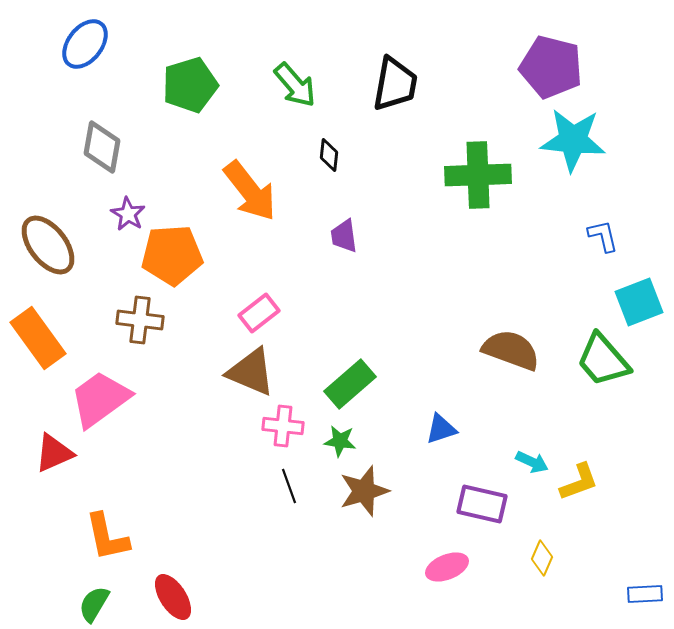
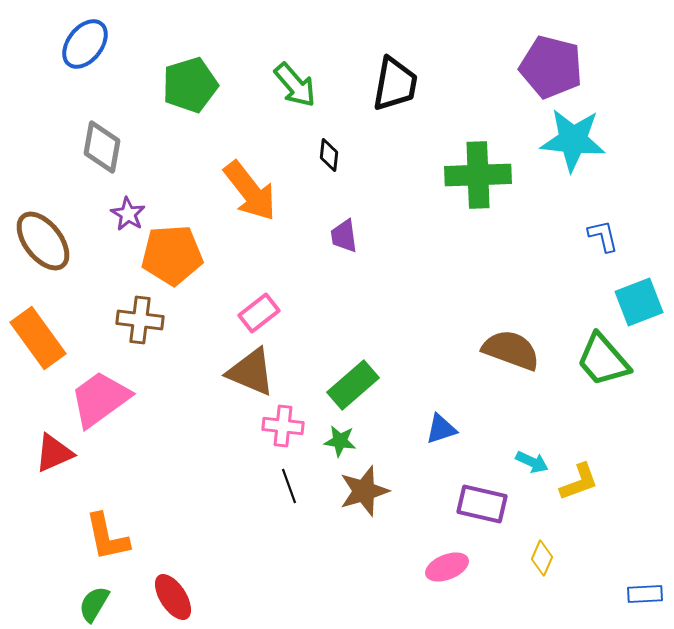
brown ellipse: moved 5 px left, 4 px up
green rectangle: moved 3 px right, 1 px down
